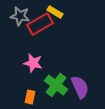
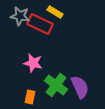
red rectangle: rotated 55 degrees clockwise
